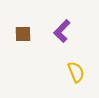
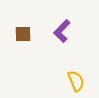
yellow semicircle: moved 9 px down
